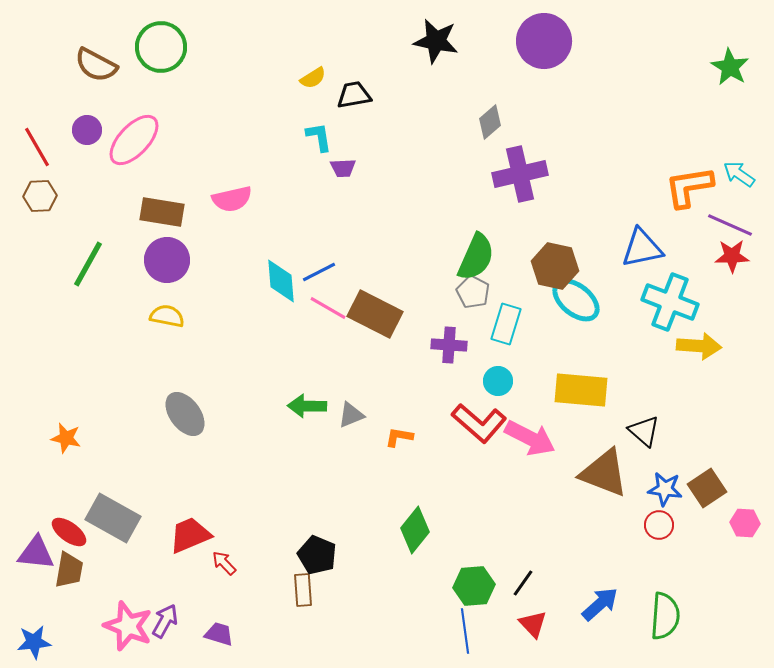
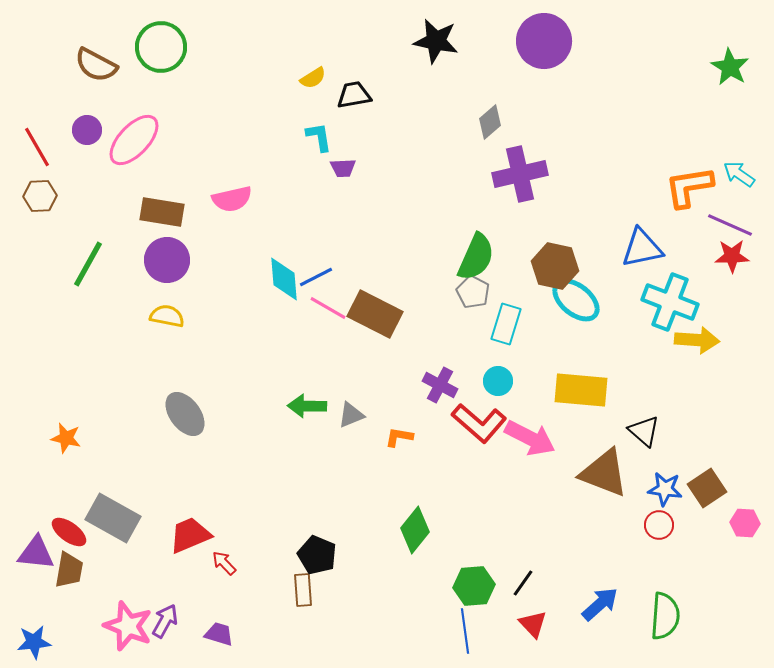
blue line at (319, 272): moved 3 px left, 5 px down
cyan diamond at (281, 281): moved 3 px right, 2 px up
purple cross at (449, 345): moved 9 px left, 40 px down; rotated 24 degrees clockwise
yellow arrow at (699, 346): moved 2 px left, 6 px up
